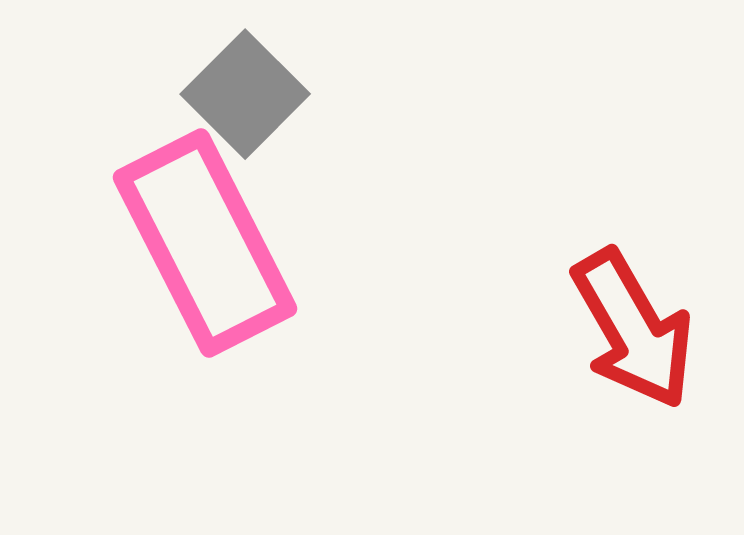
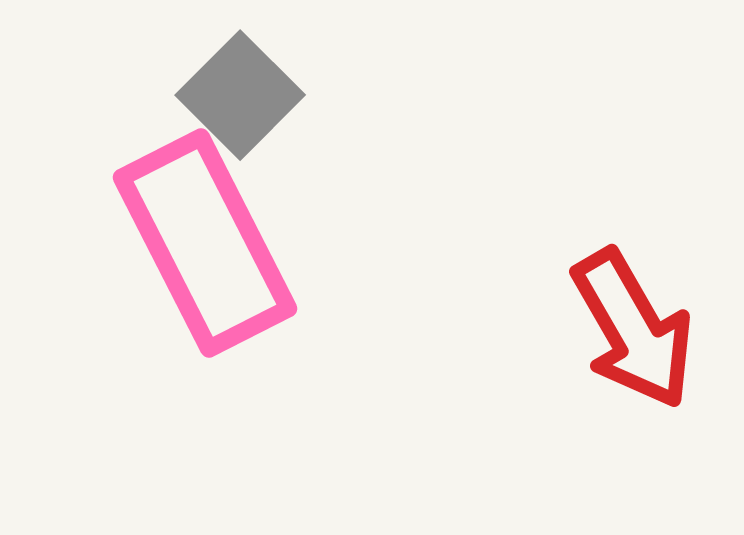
gray square: moved 5 px left, 1 px down
